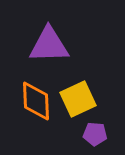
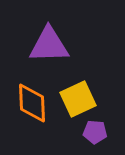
orange diamond: moved 4 px left, 2 px down
purple pentagon: moved 2 px up
